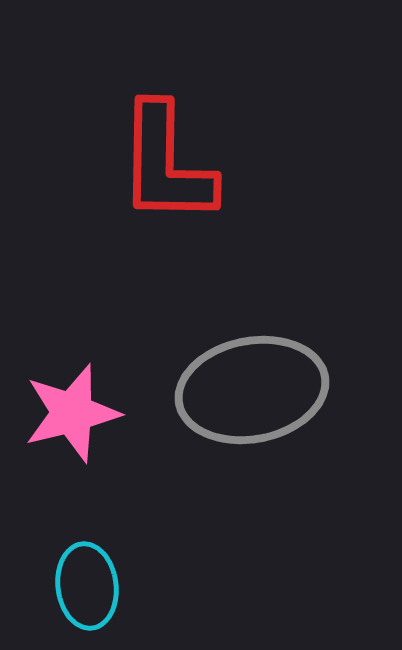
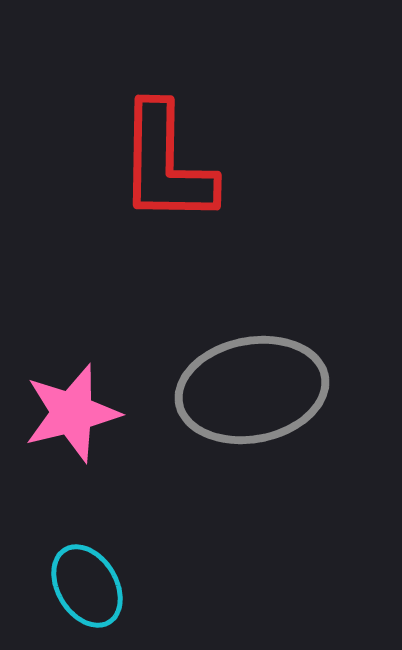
cyan ellipse: rotated 24 degrees counterclockwise
